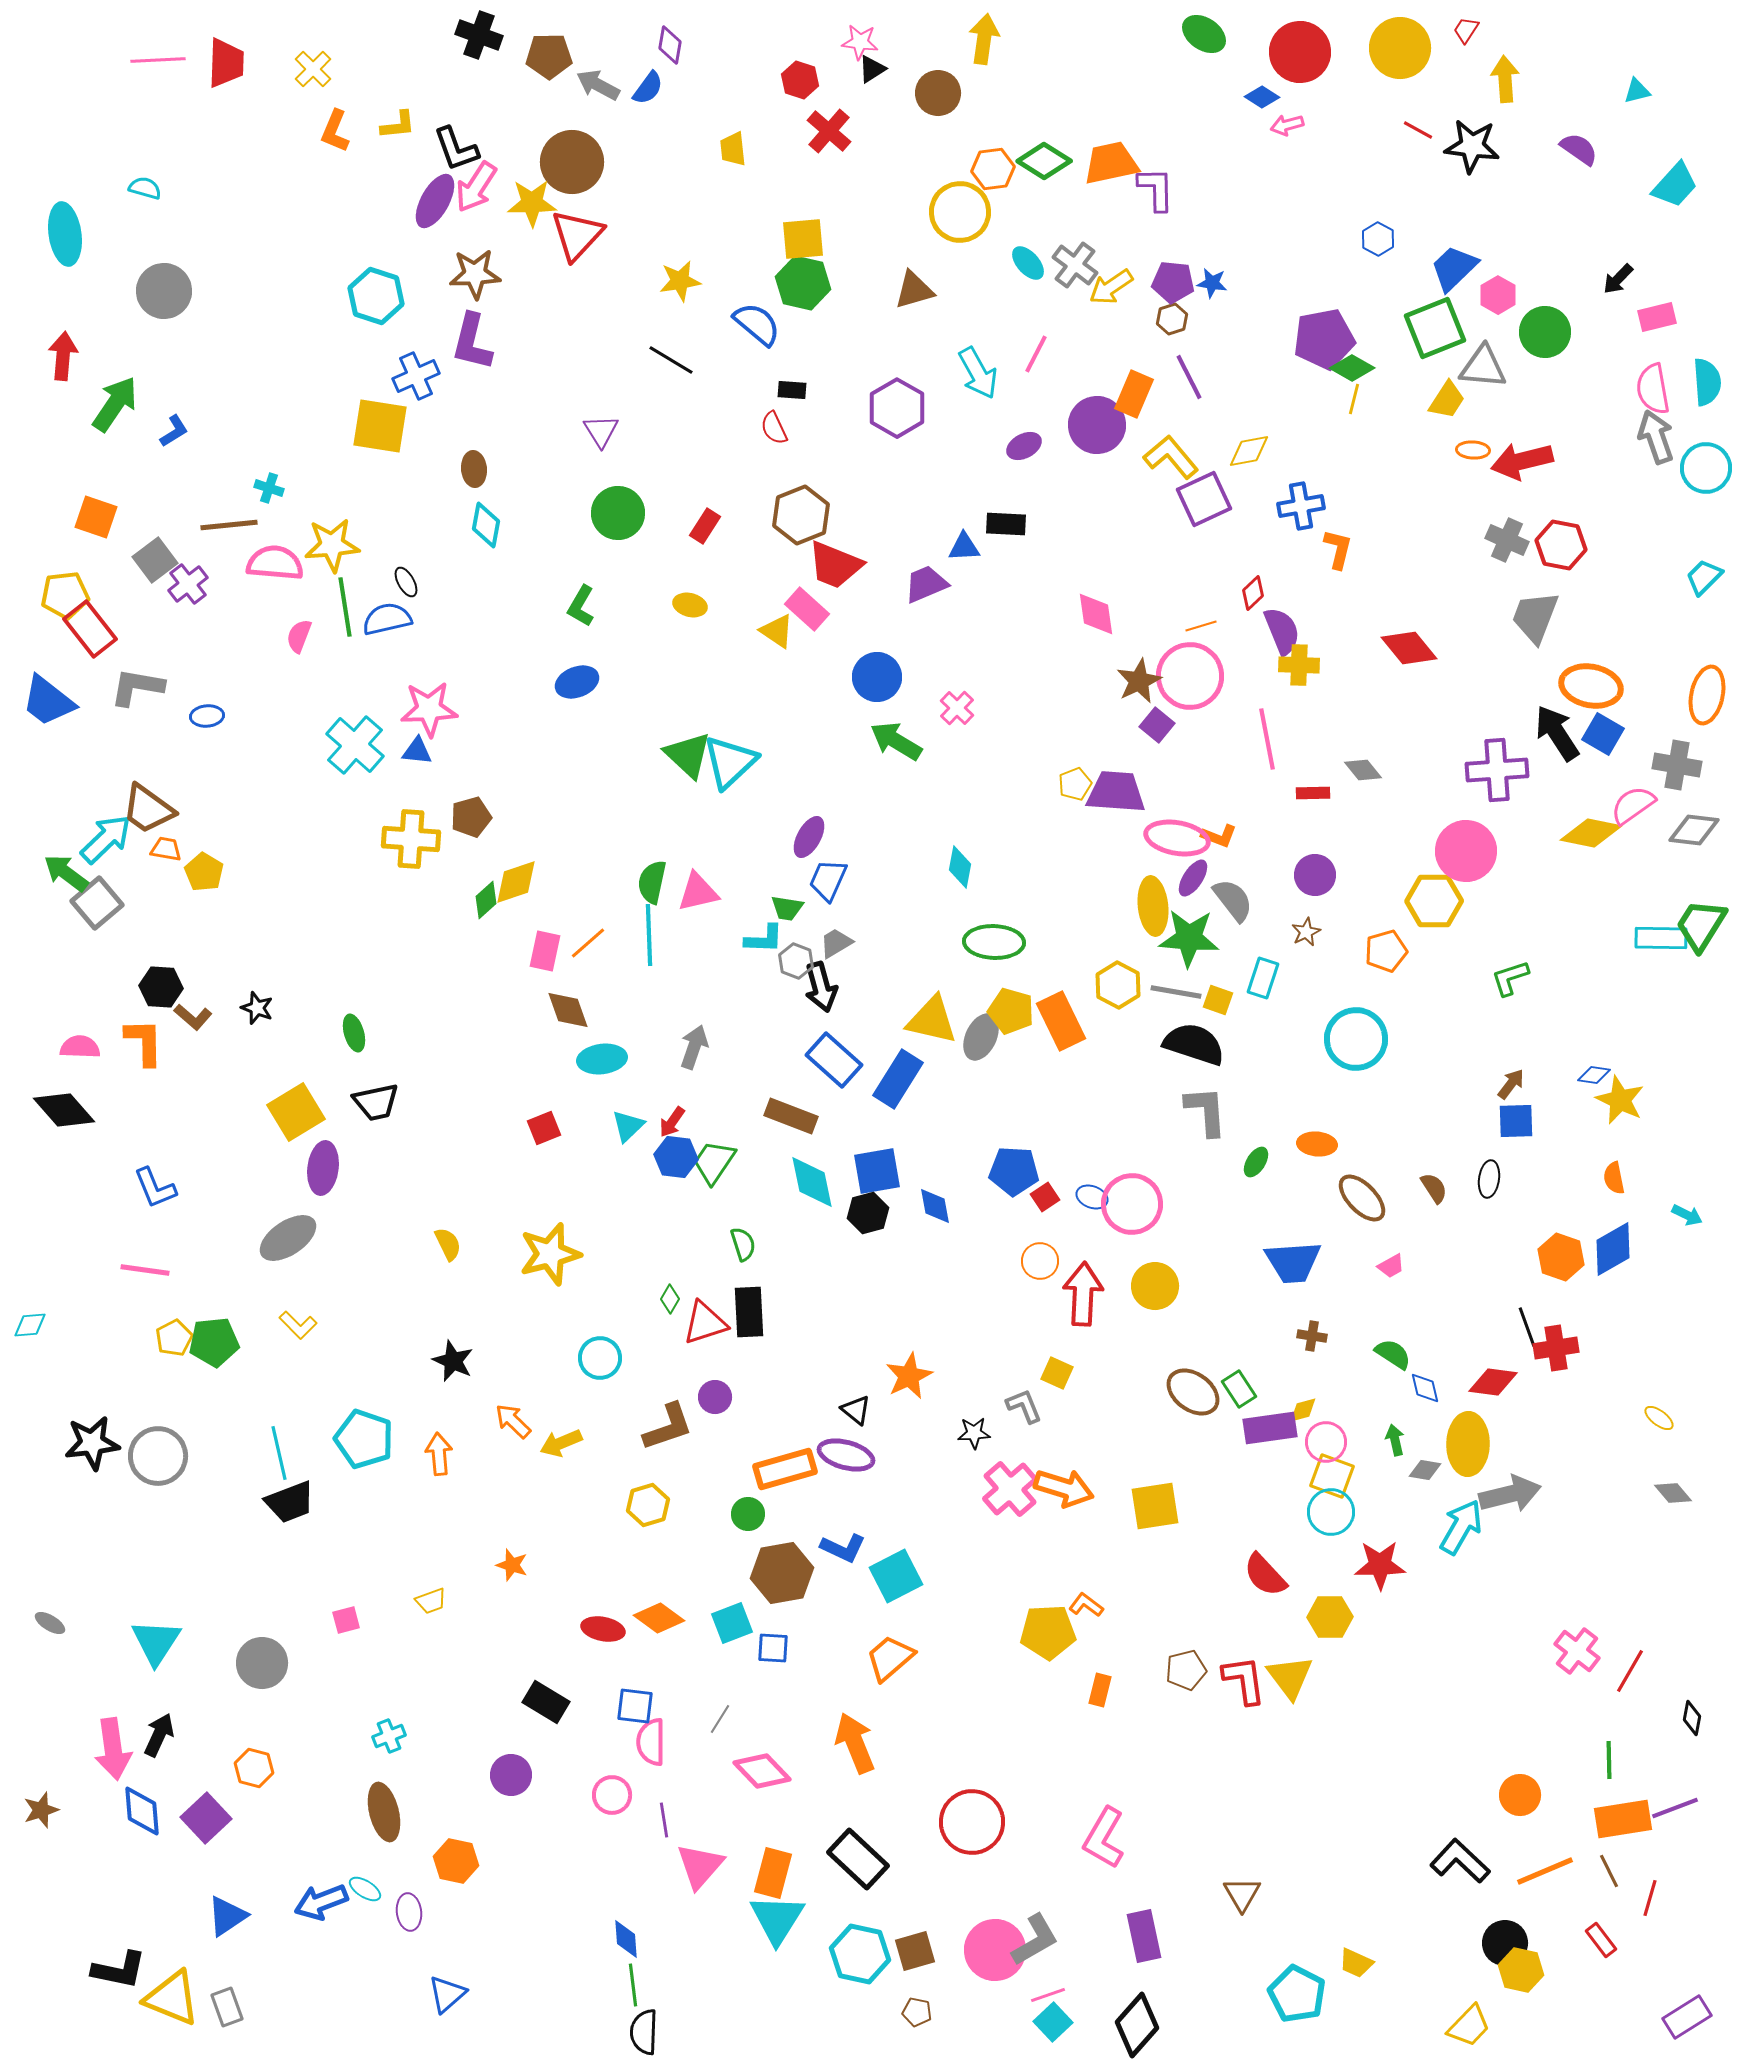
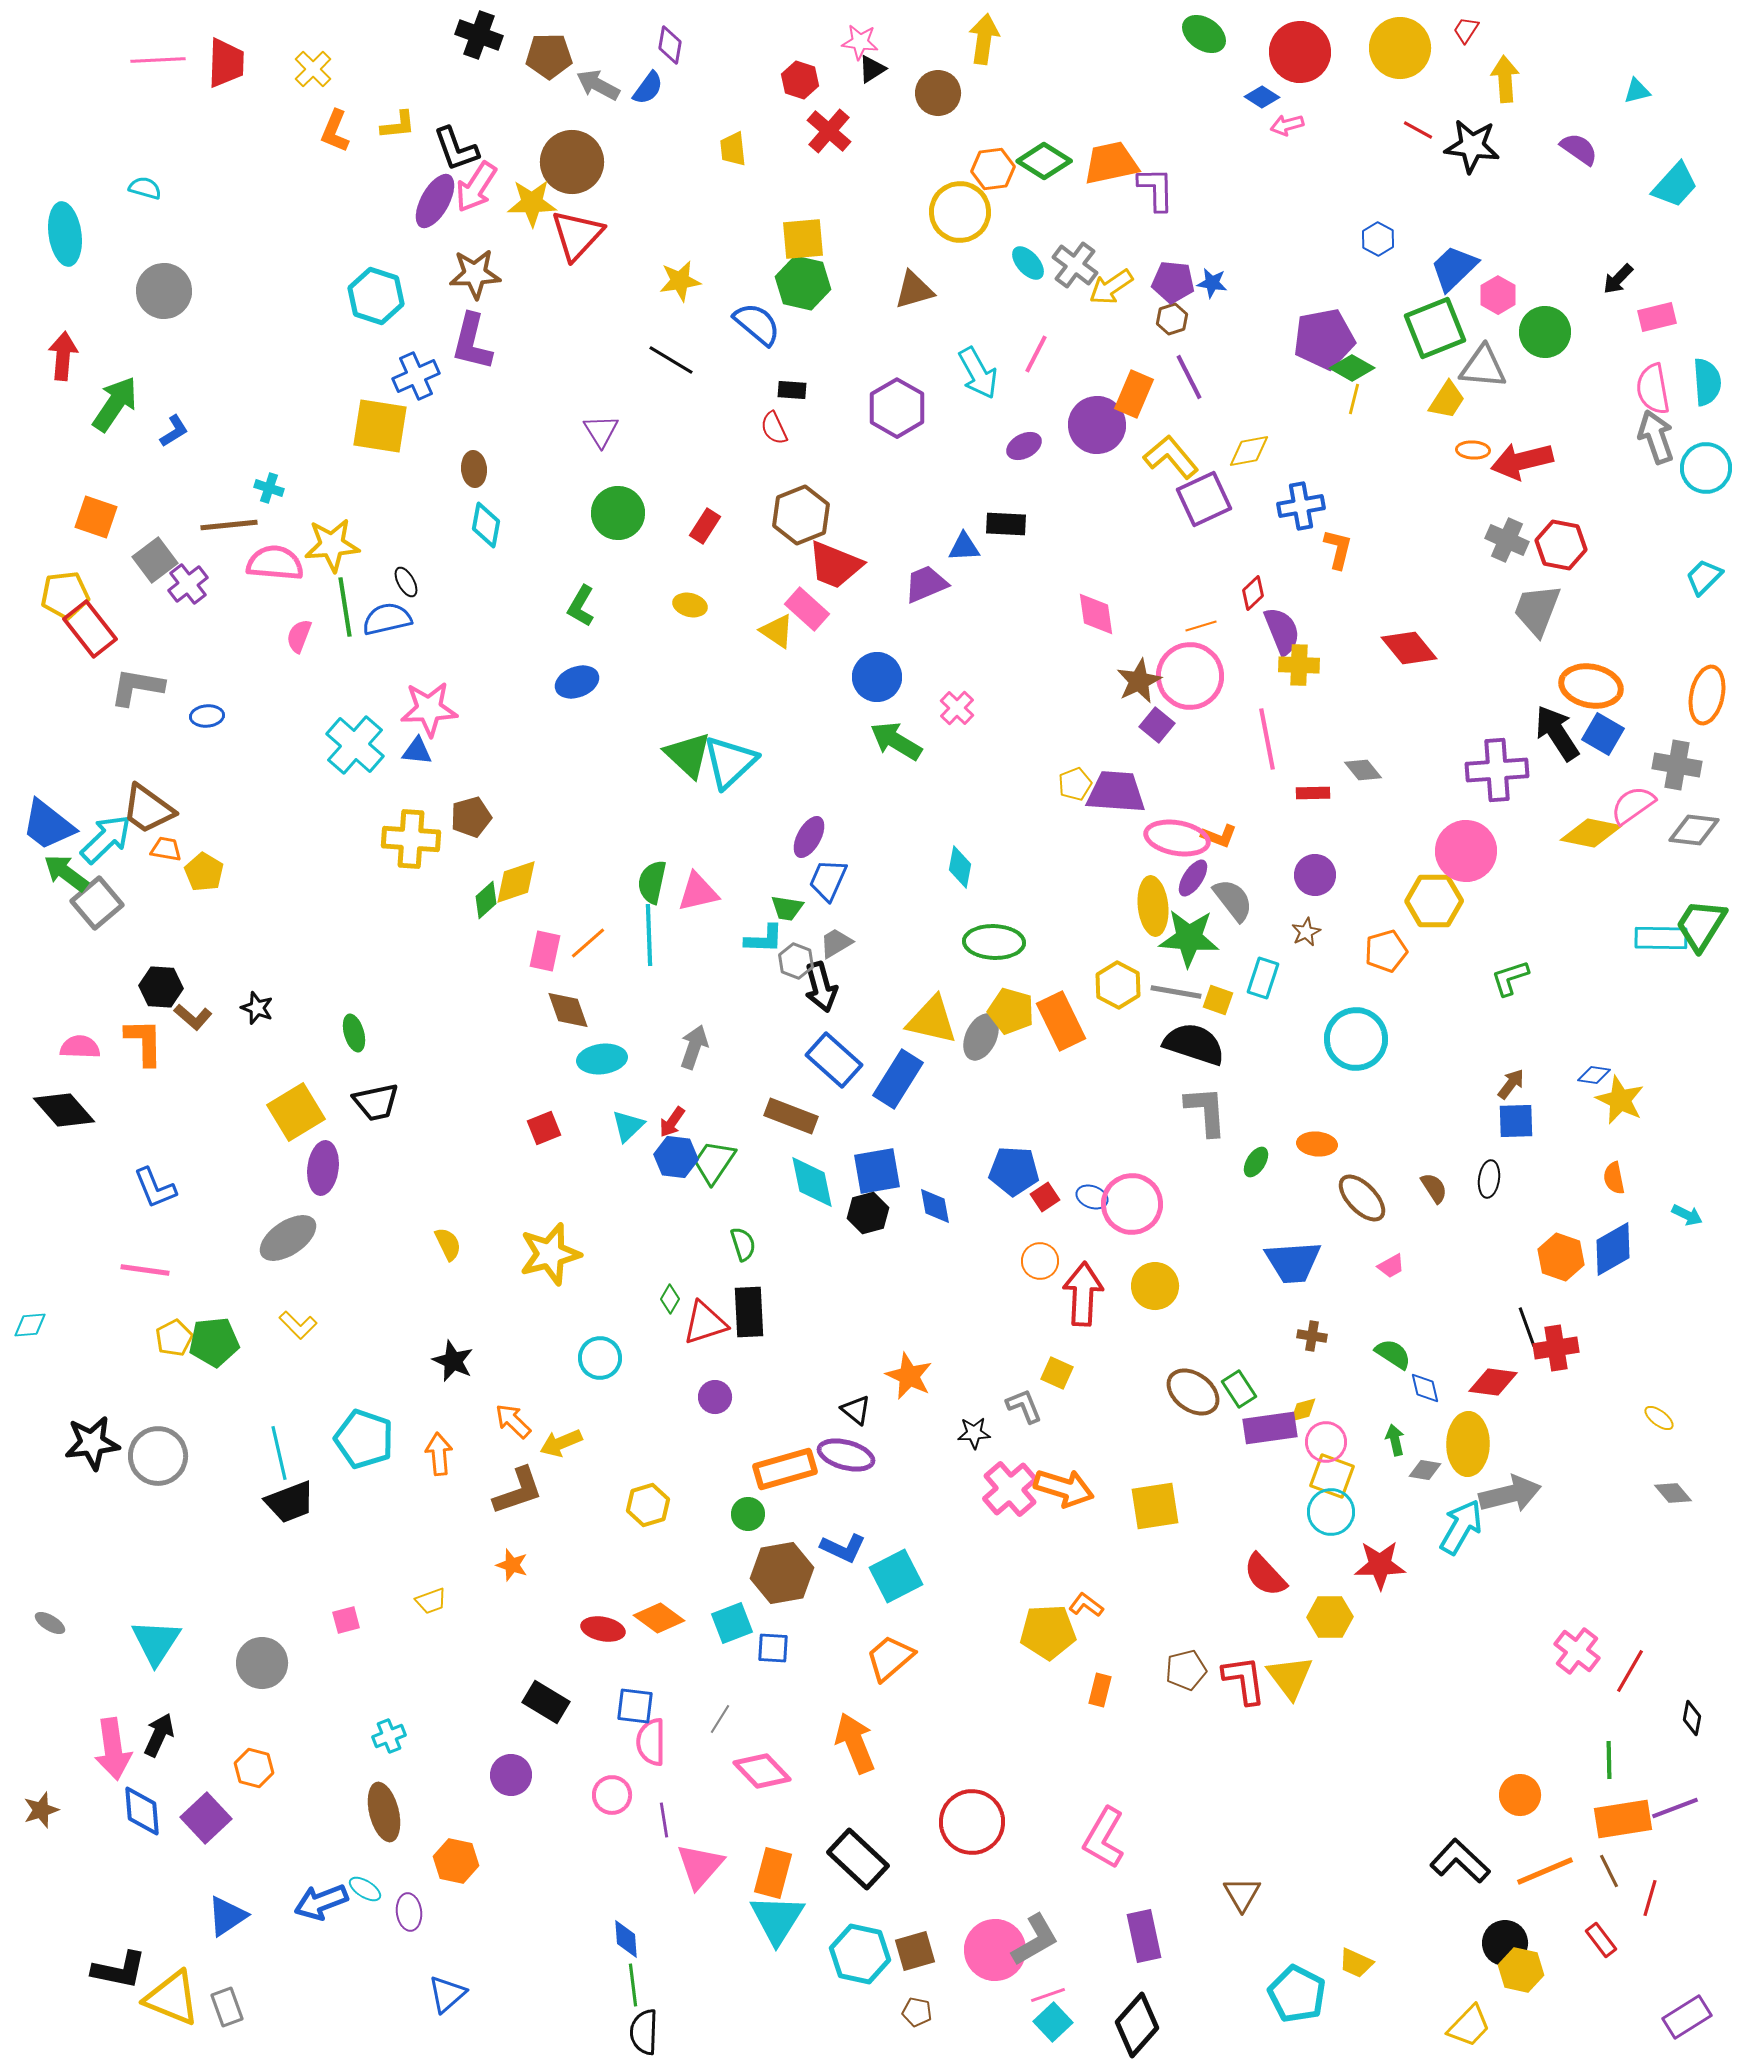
gray trapezoid at (1535, 617): moved 2 px right, 7 px up
blue trapezoid at (48, 701): moved 124 px down
orange star at (909, 1376): rotated 21 degrees counterclockwise
brown L-shape at (668, 1427): moved 150 px left, 64 px down
